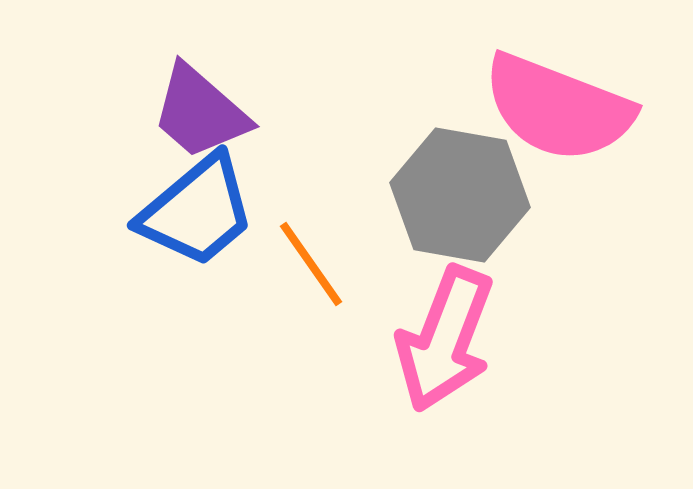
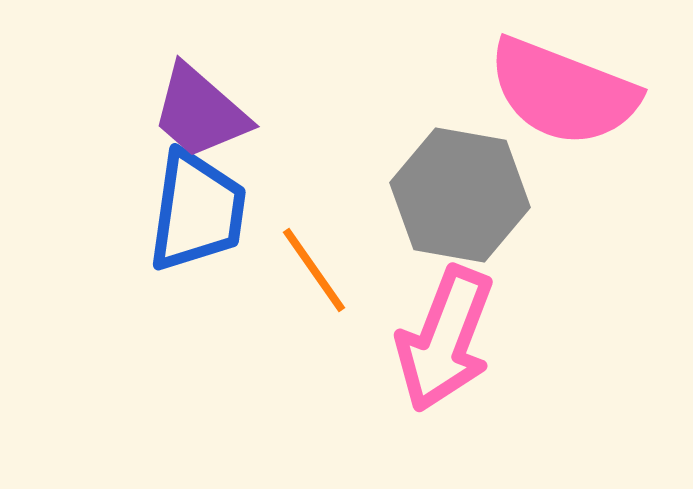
pink semicircle: moved 5 px right, 16 px up
blue trapezoid: rotated 42 degrees counterclockwise
orange line: moved 3 px right, 6 px down
